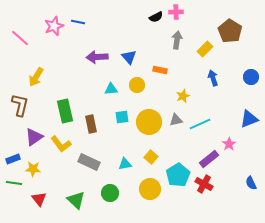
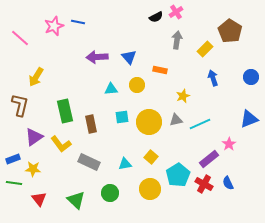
pink cross at (176, 12): rotated 32 degrees counterclockwise
blue semicircle at (251, 183): moved 23 px left
